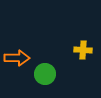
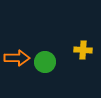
green circle: moved 12 px up
